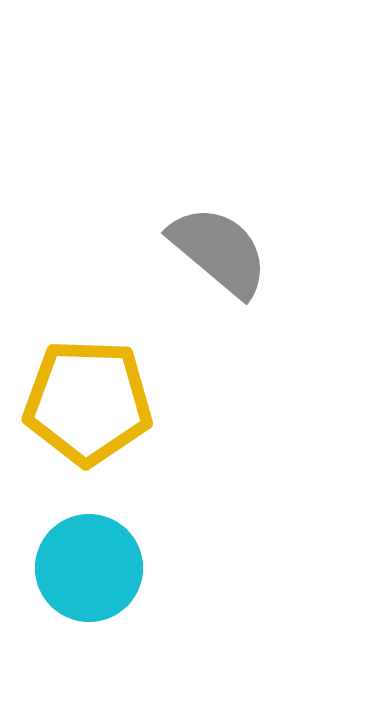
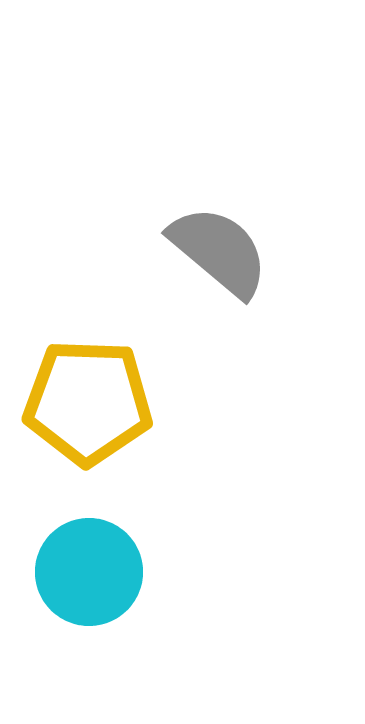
cyan circle: moved 4 px down
